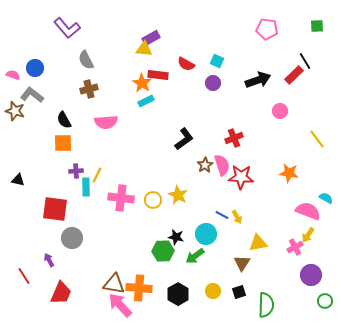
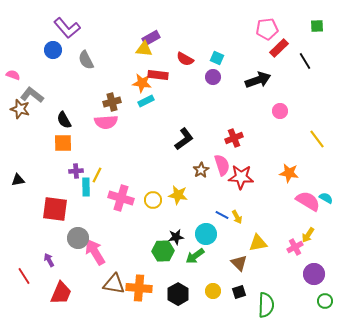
pink pentagon at (267, 29): rotated 15 degrees counterclockwise
cyan square at (217, 61): moved 3 px up
red semicircle at (186, 64): moved 1 px left, 5 px up
blue circle at (35, 68): moved 18 px right, 18 px up
red rectangle at (294, 75): moved 15 px left, 27 px up
orange star at (142, 83): rotated 24 degrees counterclockwise
purple circle at (213, 83): moved 6 px up
brown cross at (89, 89): moved 23 px right, 13 px down
brown star at (15, 111): moved 5 px right, 2 px up
brown star at (205, 165): moved 4 px left, 5 px down
black triangle at (18, 180): rotated 24 degrees counterclockwise
yellow star at (178, 195): rotated 18 degrees counterclockwise
pink cross at (121, 198): rotated 10 degrees clockwise
pink semicircle at (308, 211): moved 10 px up; rotated 10 degrees clockwise
black star at (176, 237): rotated 21 degrees counterclockwise
gray circle at (72, 238): moved 6 px right
brown triangle at (242, 263): moved 3 px left; rotated 18 degrees counterclockwise
purple circle at (311, 275): moved 3 px right, 1 px up
pink arrow at (120, 305): moved 25 px left, 53 px up; rotated 12 degrees clockwise
